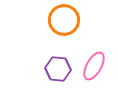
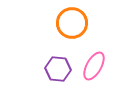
orange circle: moved 8 px right, 3 px down
